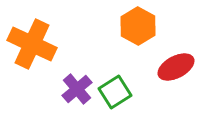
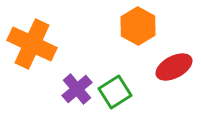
red ellipse: moved 2 px left
